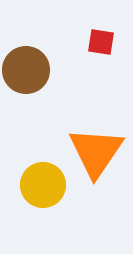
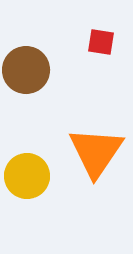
yellow circle: moved 16 px left, 9 px up
